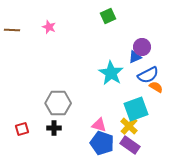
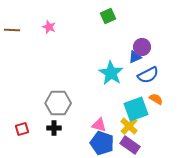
orange semicircle: moved 12 px down
